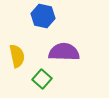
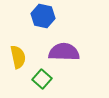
yellow semicircle: moved 1 px right, 1 px down
